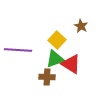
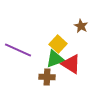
yellow square: moved 1 px right, 4 px down
purple line: rotated 20 degrees clockwise
